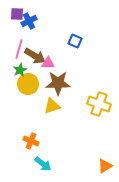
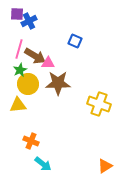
yellow triangle: moved 34 px left, 1 px up; rotated 12 degrees clockwise
